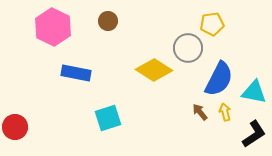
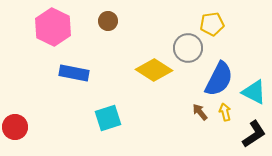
blue rectangle: moved 2 px left
cyan triangle: rotated 16 degrees clockwise
